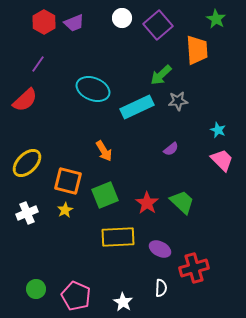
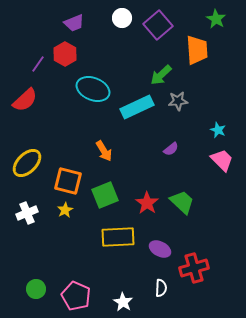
red hexagon: moved 21 px right, 32 px down
